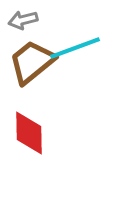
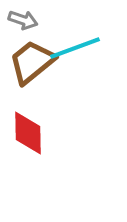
gray arrow: rotated 148 degrees counterclockwise
red diamond: moved 1 px left
